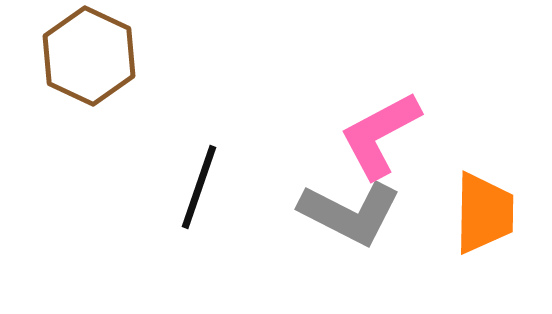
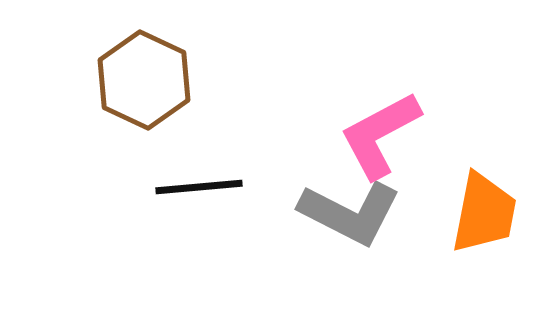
brown hexagon: moved 55 px right, 24 px down
black line: rotated 66 degrees clockwise
orange trapezoid: rotated 10 degrees clockwise
